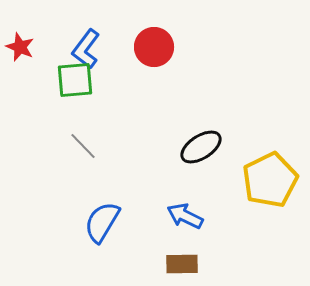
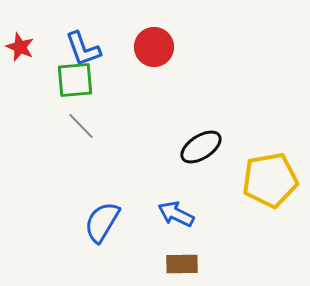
blue L-shape: moved 3 px left; rotated 57 degrees counterclockwise
gray line: moved 2 px left, 20 px up
yellow pentagon: rotated 16 degrees clockwise
blue arrow: moved 9 px left, 2 px up
